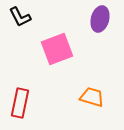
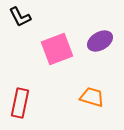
purple ellipse: moved 22 px down; rotated 45 degrees clockwise
